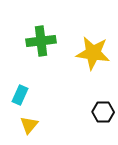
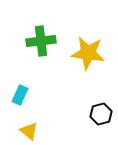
yellow star: moved 5 px left
black hexagon: moved 2 px left, 2 px down; rotated 15 degrees counterclockwise
yellow triangle: moved 6 px down; rotated 30 degrees counterclockwise
